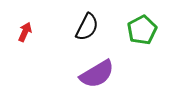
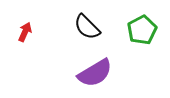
black semicircle: rotated 108 degrees clockwise
purple semicircle: moved 2 px left, 1 px up
